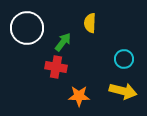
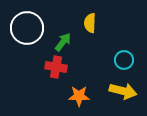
cyan circle: moved 1 px down
